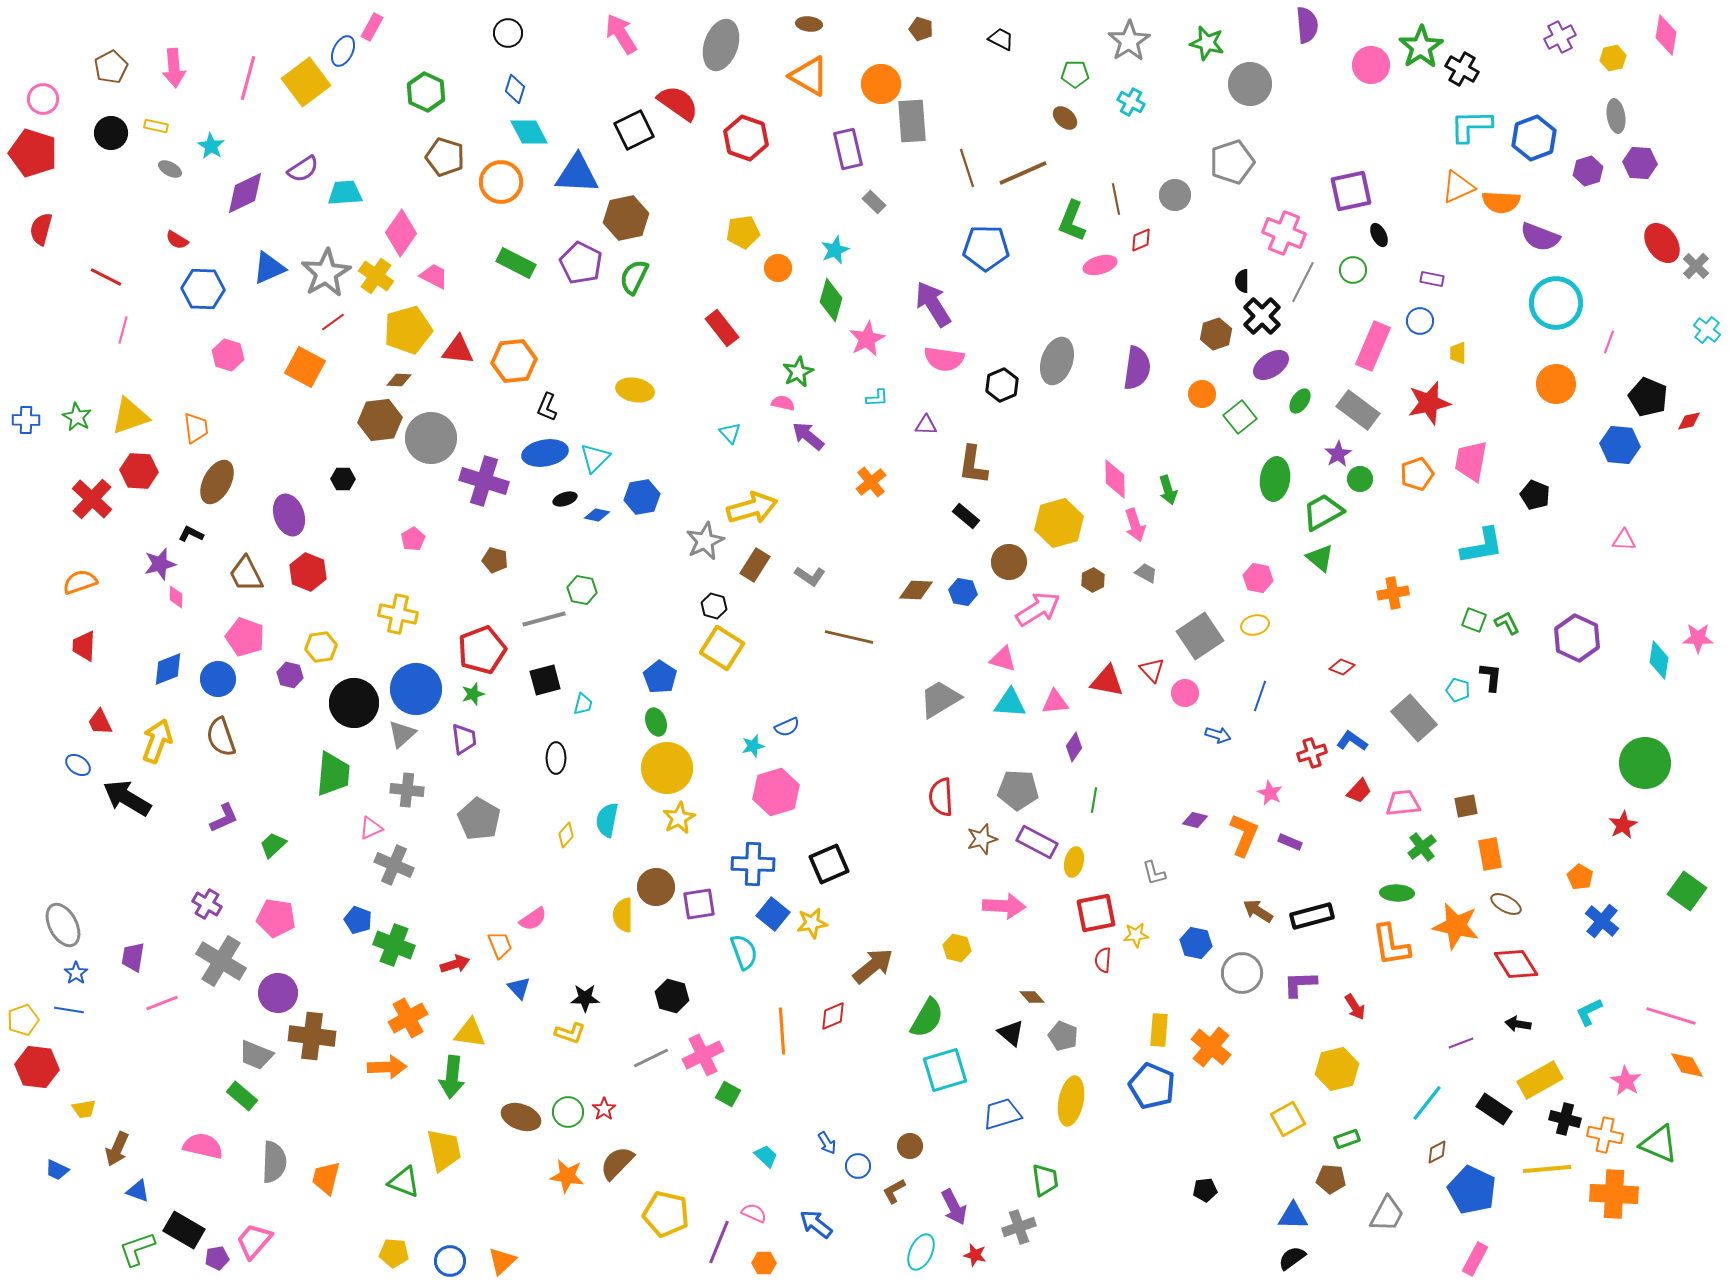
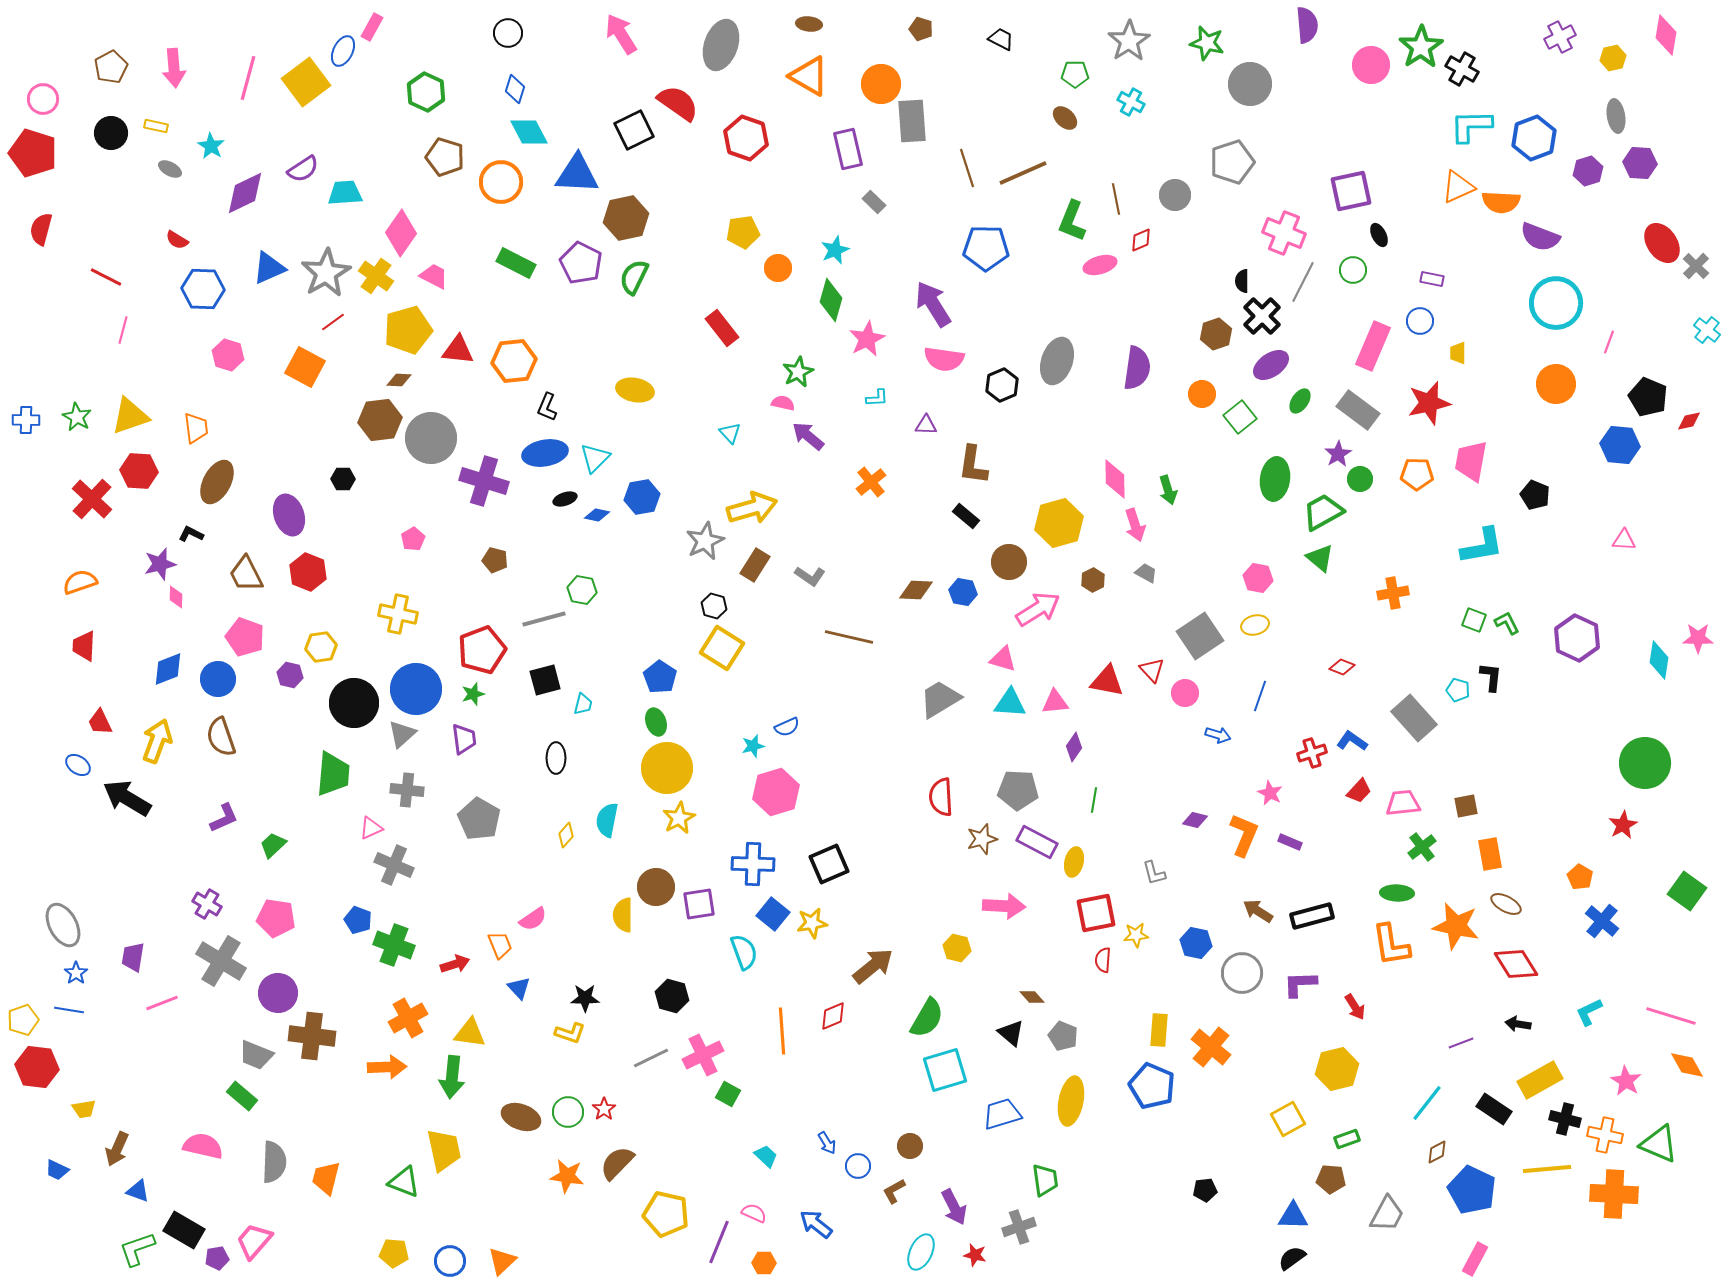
orange pentagon at (1417, 474): rotated 20 degrees clockwise
